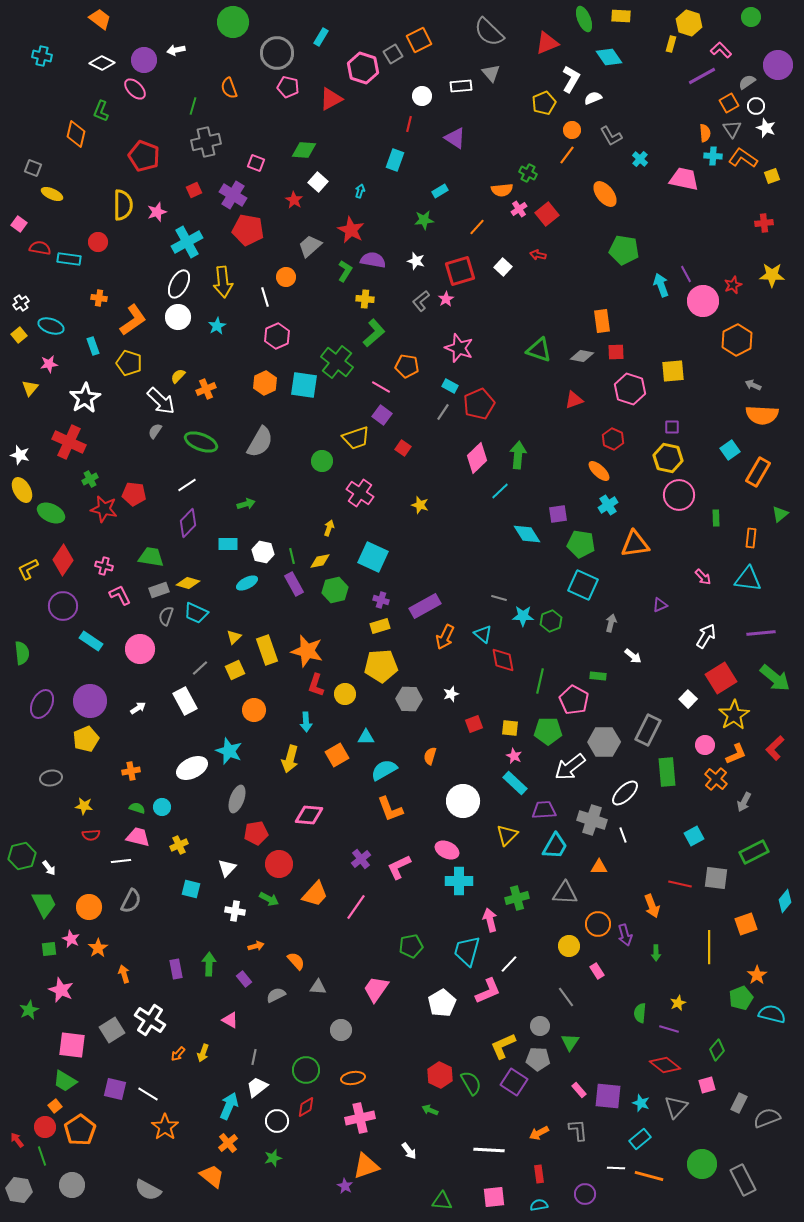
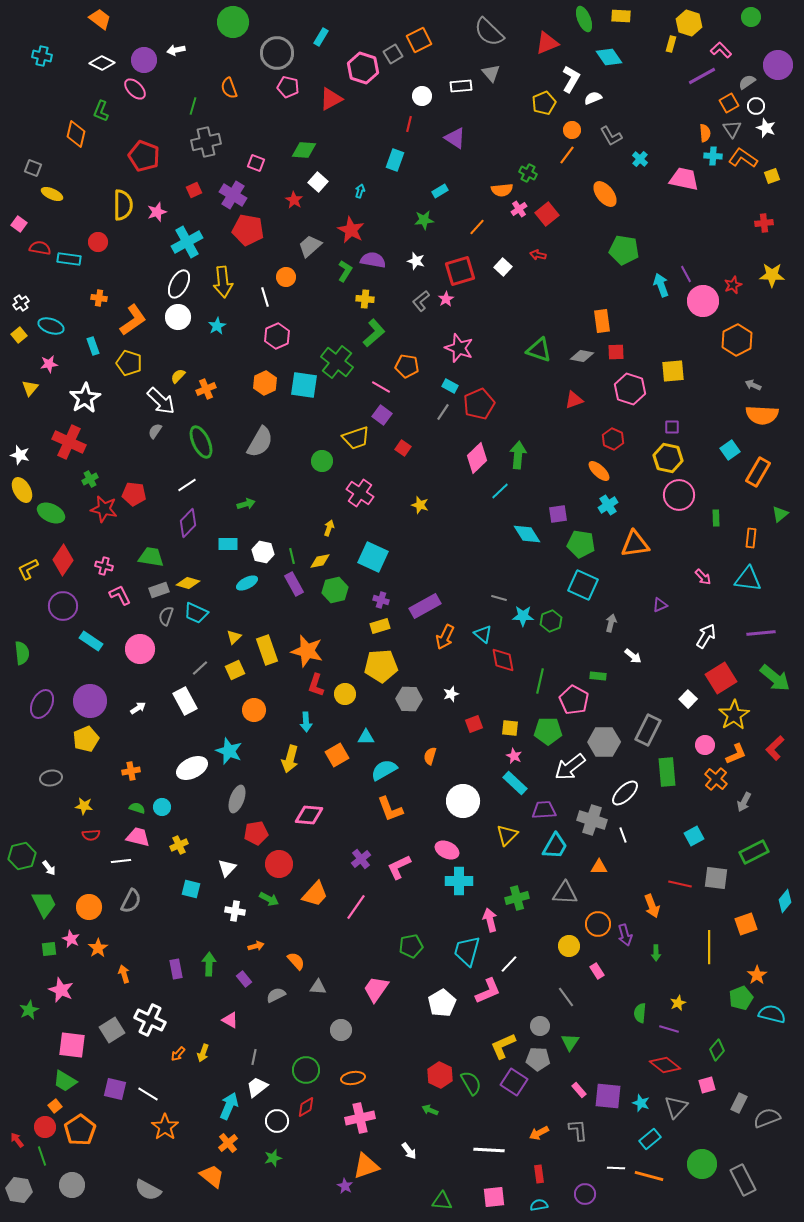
green ellipse at (201, 442): rotated 44 degrees clockwise
white cross at (150, 1020): rotated 8 degrees counterclockwise
cyan rectangle at (640, 1139): moved 10 px right
